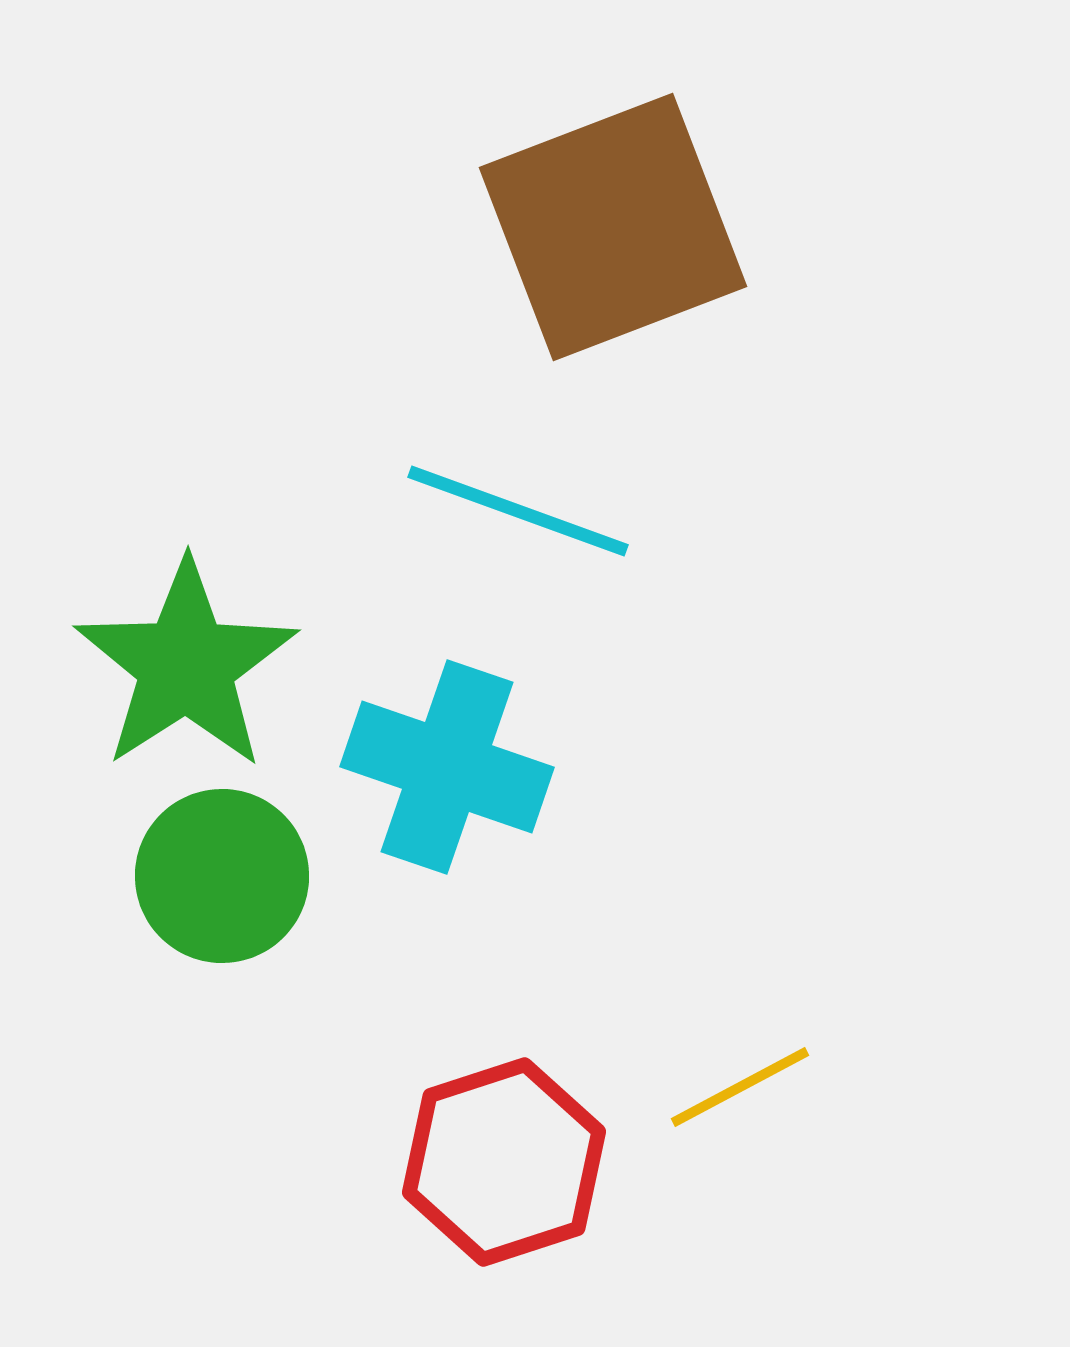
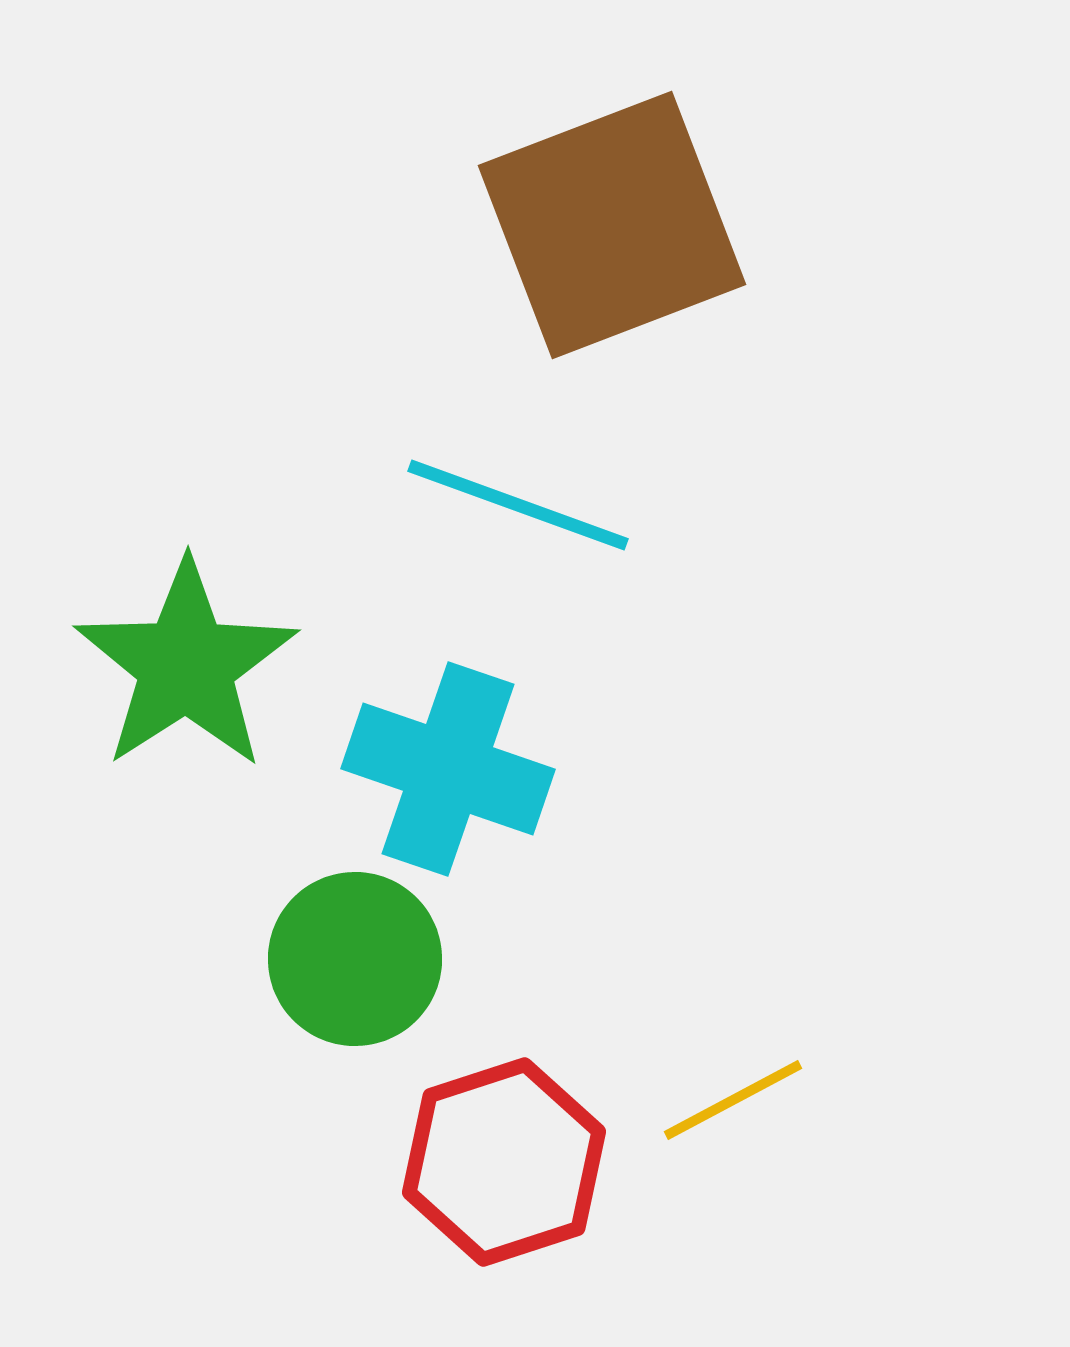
brown square: moved 1 px left, 2 px up
cyan line: moved 6 px up
cyan cross: moved 1 px right, 2 px down
green circle: moved 133 px right, 83 px down
yellow line: moved 7 px left, 13 px down
